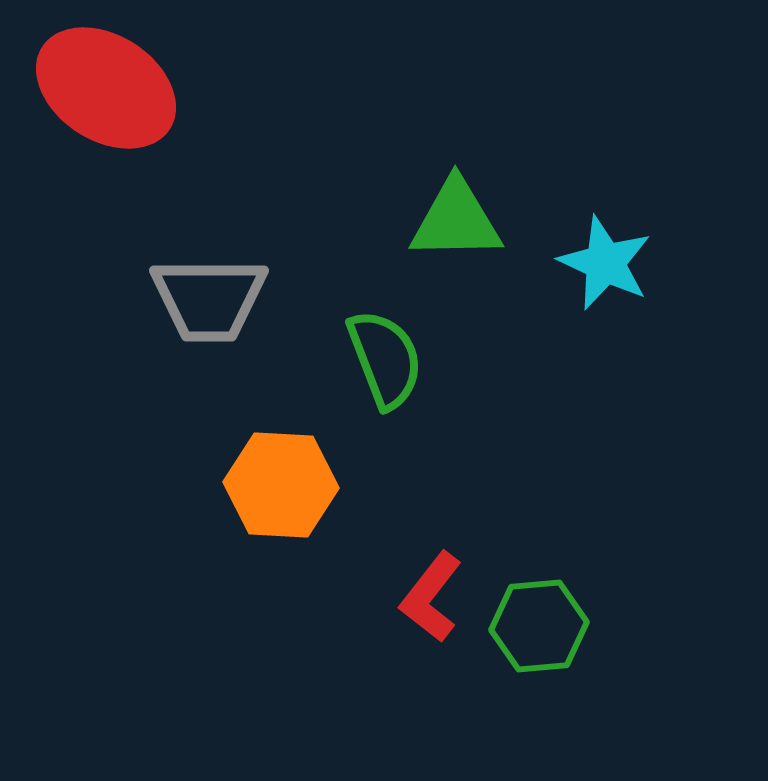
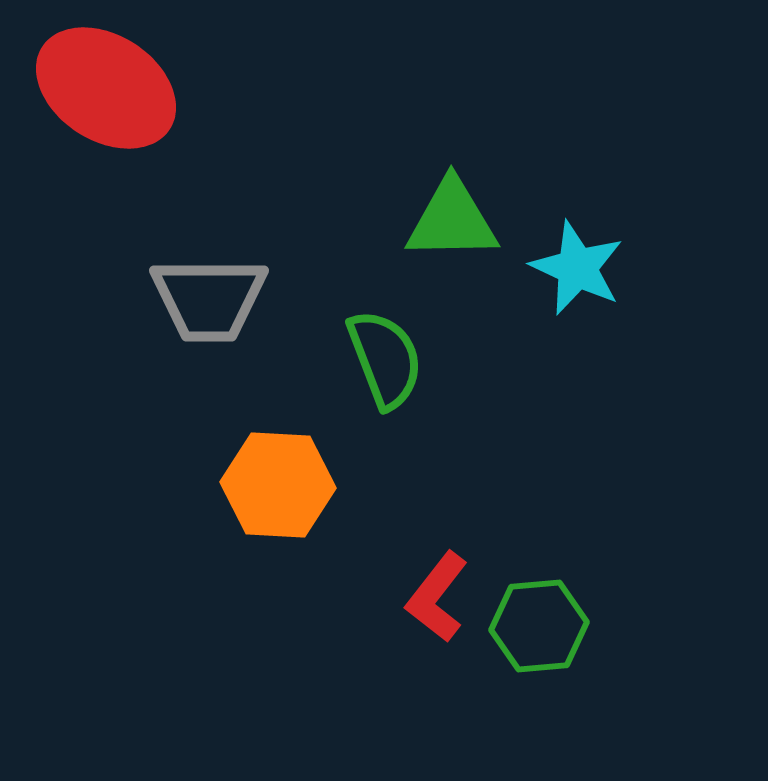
green triangle: moved 4 px left
cyan star: moved 28 px left, 5 px down
orange hexagon: moved 3 px left
red L-shape: moved 6 px right
